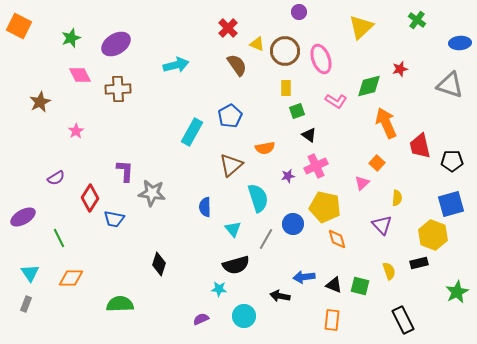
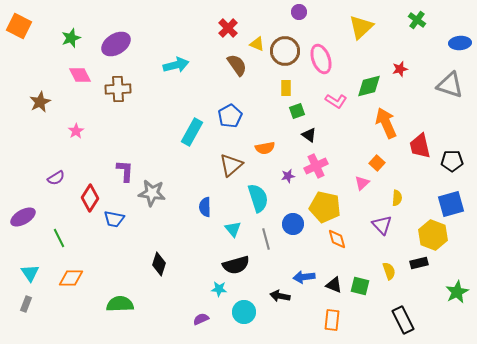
gray line at (266, 239): rotated 45 degrees counterclockwise
cyan circle at (244, 316): moved 4 px up
